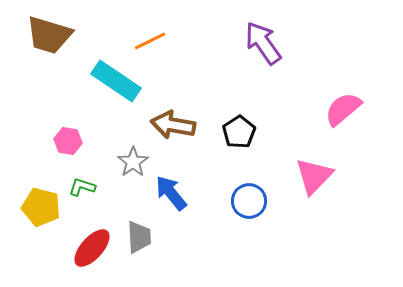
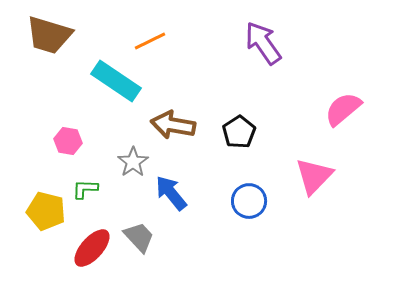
green L-shape: moved 3 px right, 2 px down; rotated 16 degrees counterclockwise
yellow pentagon: moved 5 px right, 4 px down
gray trapezoid: rotated 40 degrees counterclockwise
